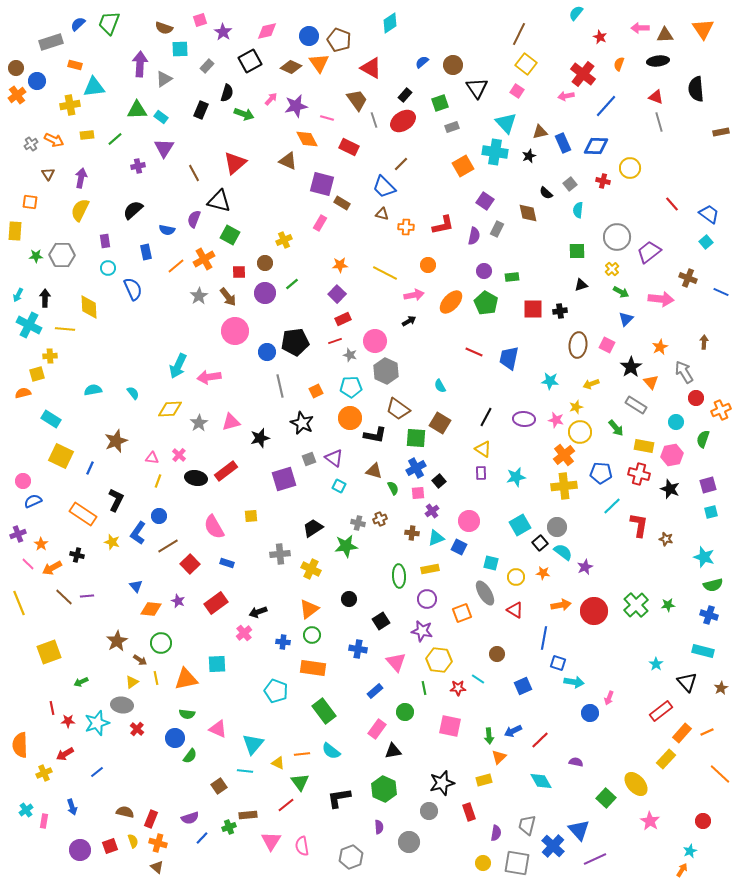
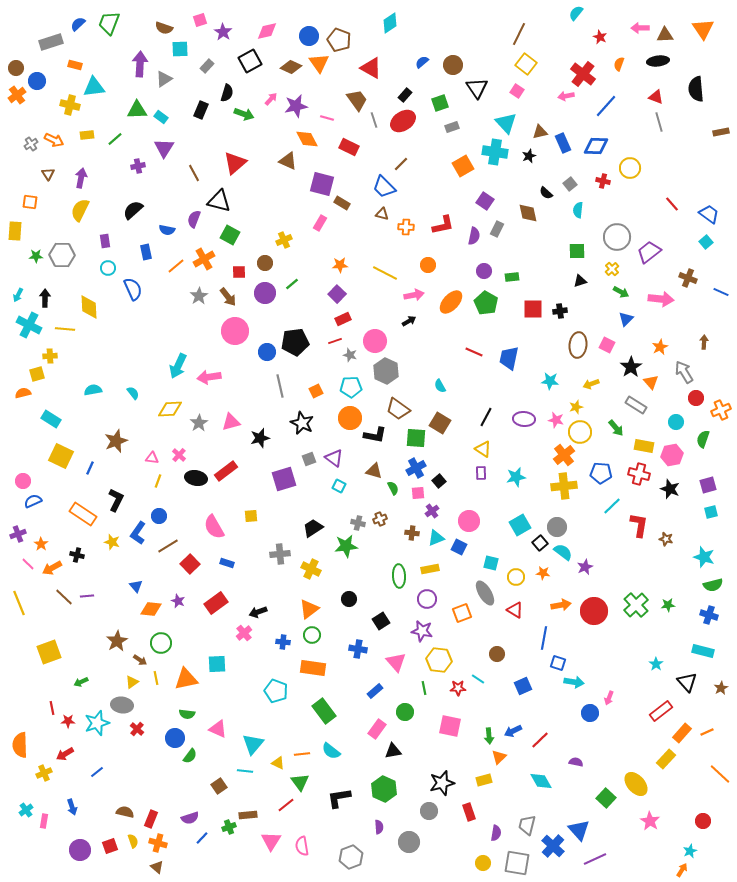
yellow cross at (70, 105): rotated 24 degrees clockwise
black triangle at (581, 285): moved 1 px left, 4 px up
